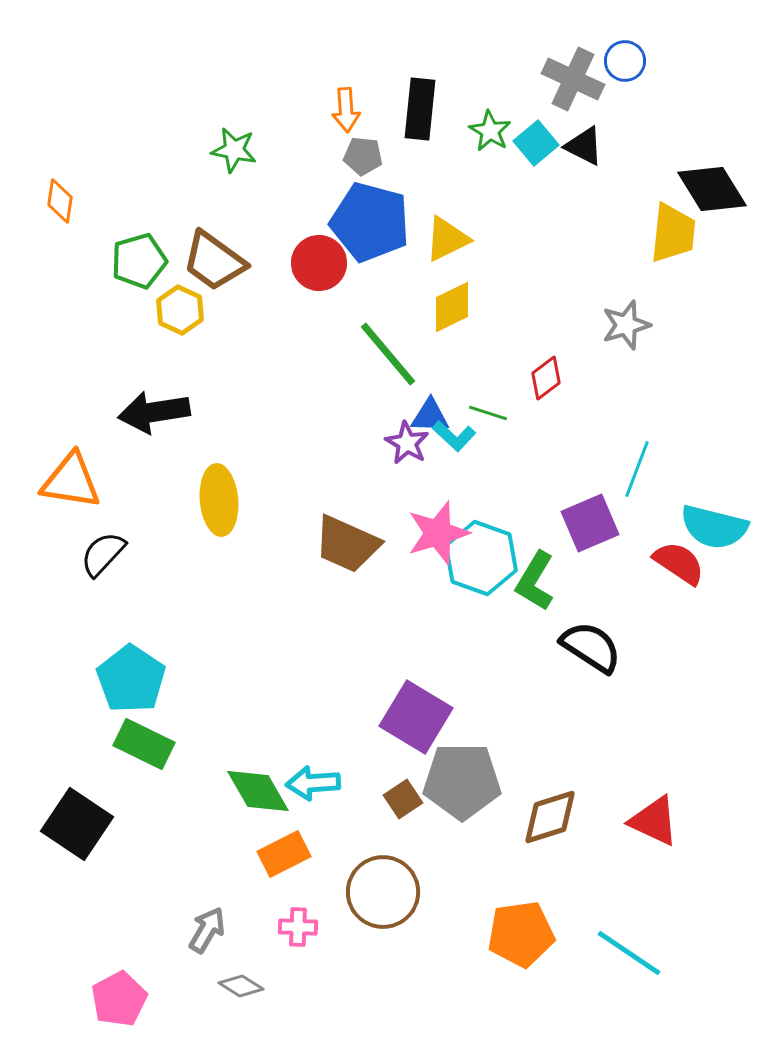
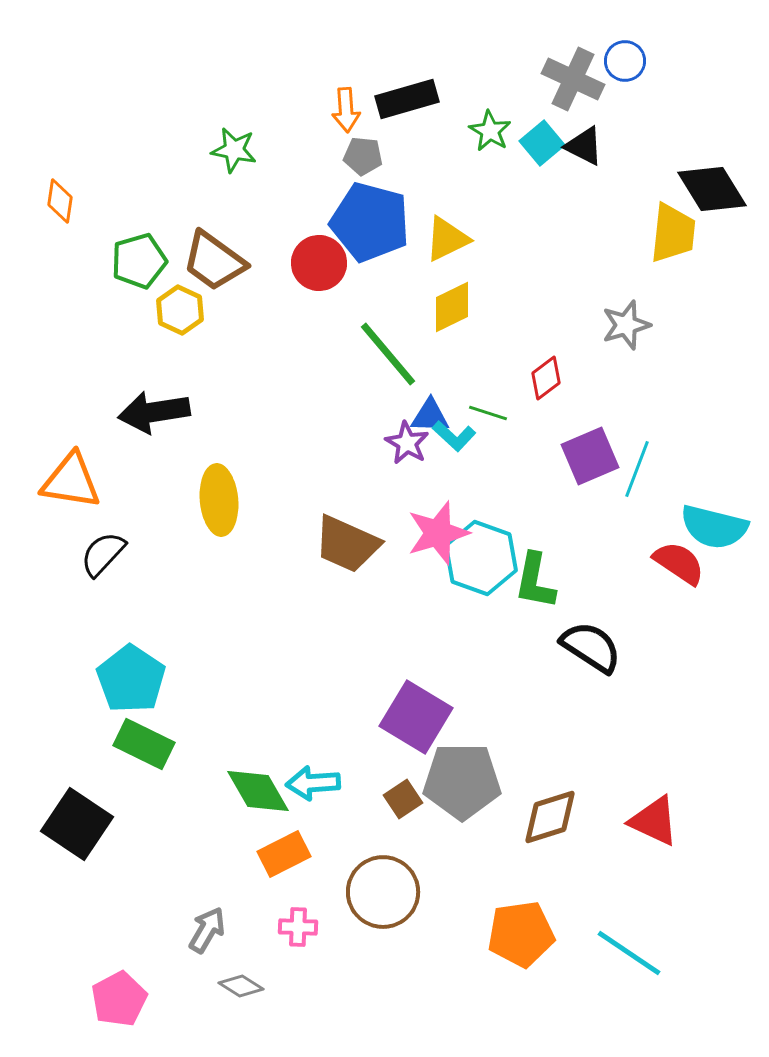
black rectangle at (420, 109): moved 13 px left, 10 px up; rotated 68 degrees clockwise
cyan square at (536, 143): moved 6 px right
purple square at (590, 523): moved 67 px up
green L-shape at (535, 581): rotated 20 degrees counterclockwise
